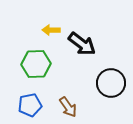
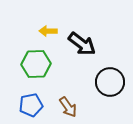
yellow arrow: moved 3 px left, 1 px down
black circle: moved 1 px left, 1 px up
blue pentagon: moved 1 px right
